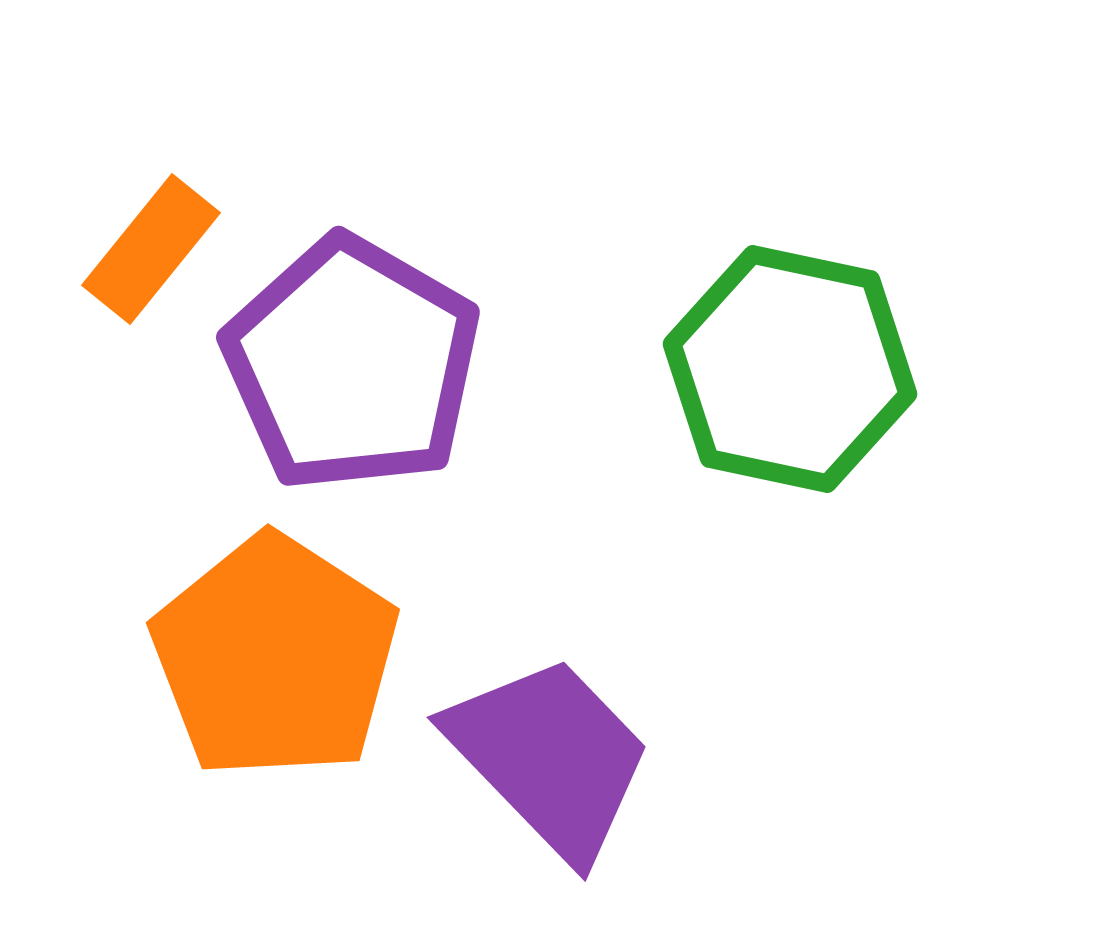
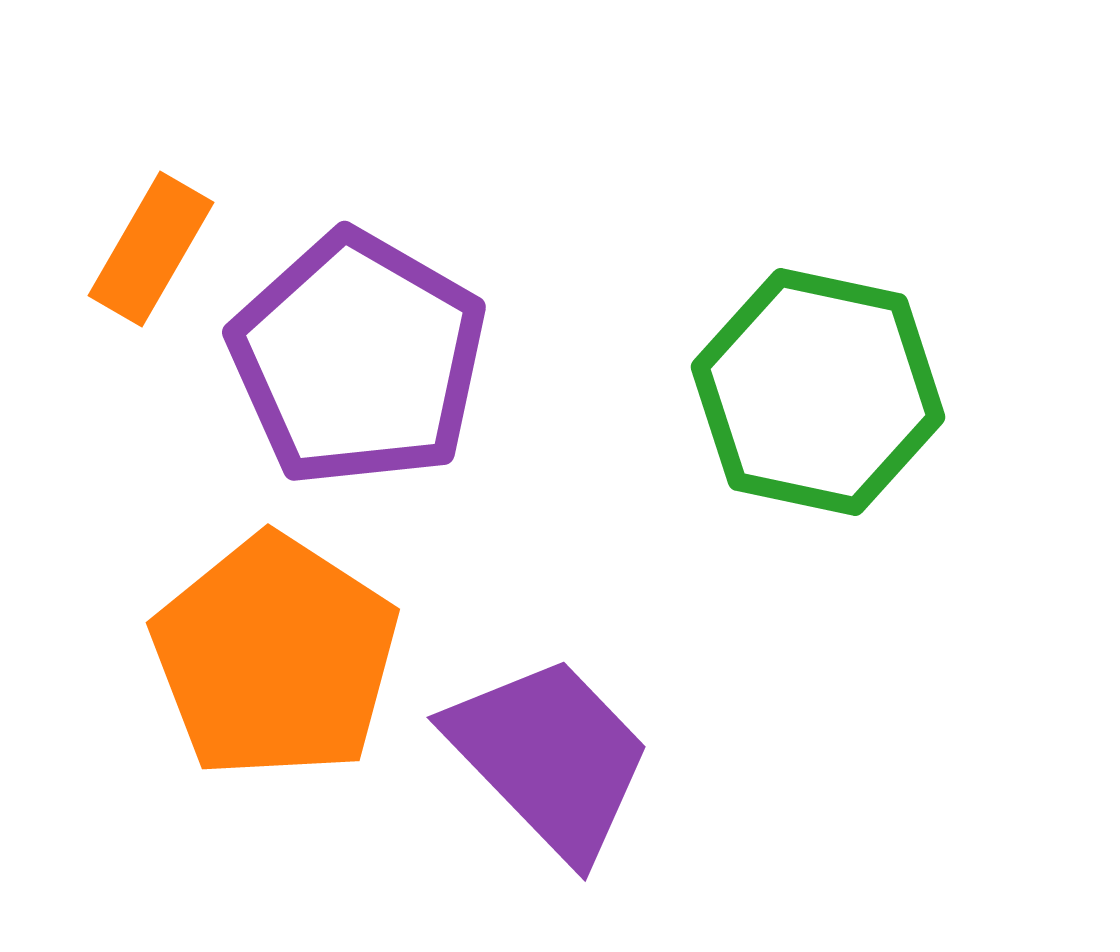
orange rectangle: rotated 9 degrees counterclockwise
purple pentagon: moved 6 px right, 5 px up
green hexagon: moved 28 px right, 23 px down
